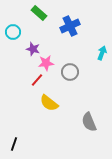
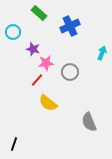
yellow semicircle: moved 1 px left
